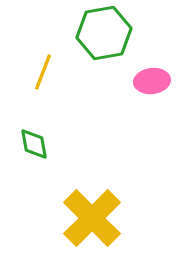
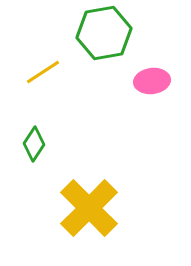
yellow line: rotated 36 degrees clockwise
green diamond: rotated 44 degrees clockwise
yellow cross: moved 3 px left, 10 px up
